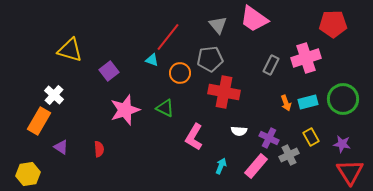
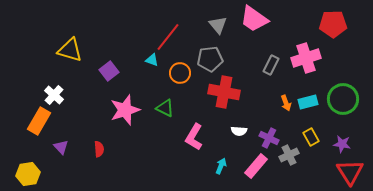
purple triangle: rotated 14 degrees clockwise
